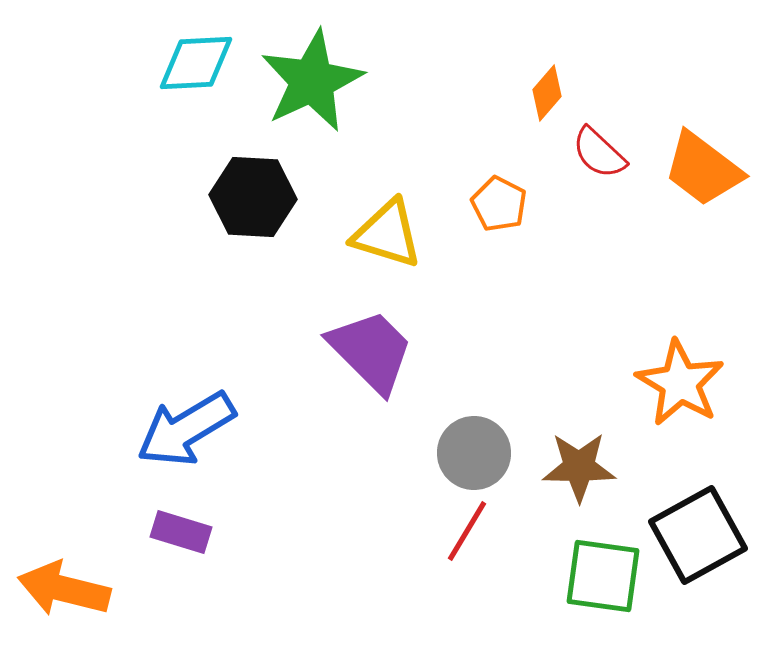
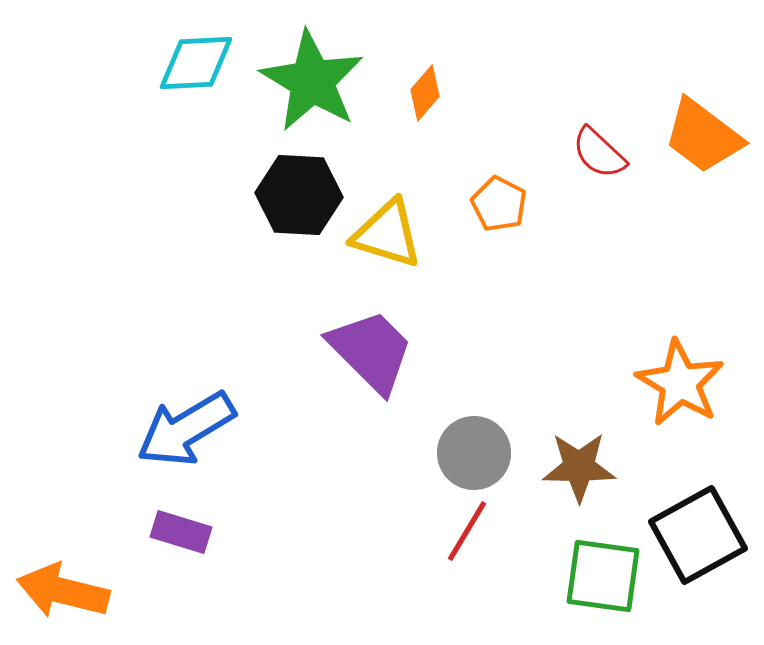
green star: rotated 16 degrees counterclockwise
orange diamond: moved 122 px left
orange trapezoid: moved 33 px up
black hexagon: moved 46 px right, 2 px up
orange arrow: moved 1 px left, 2 px down
